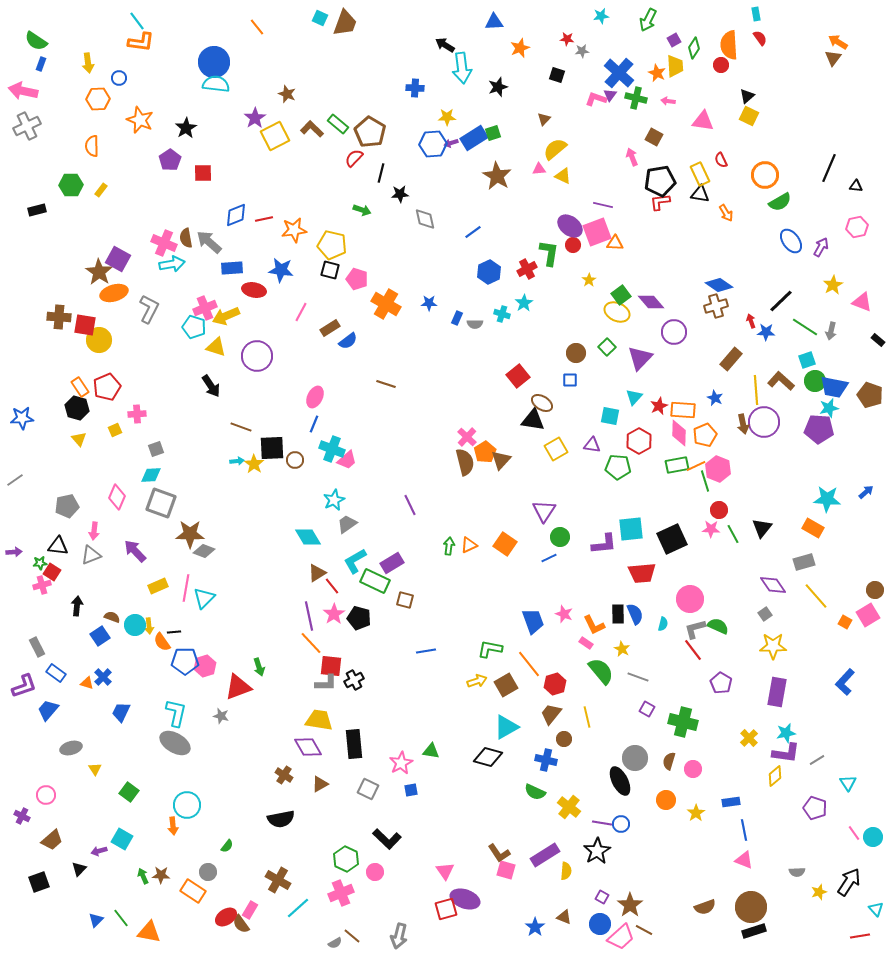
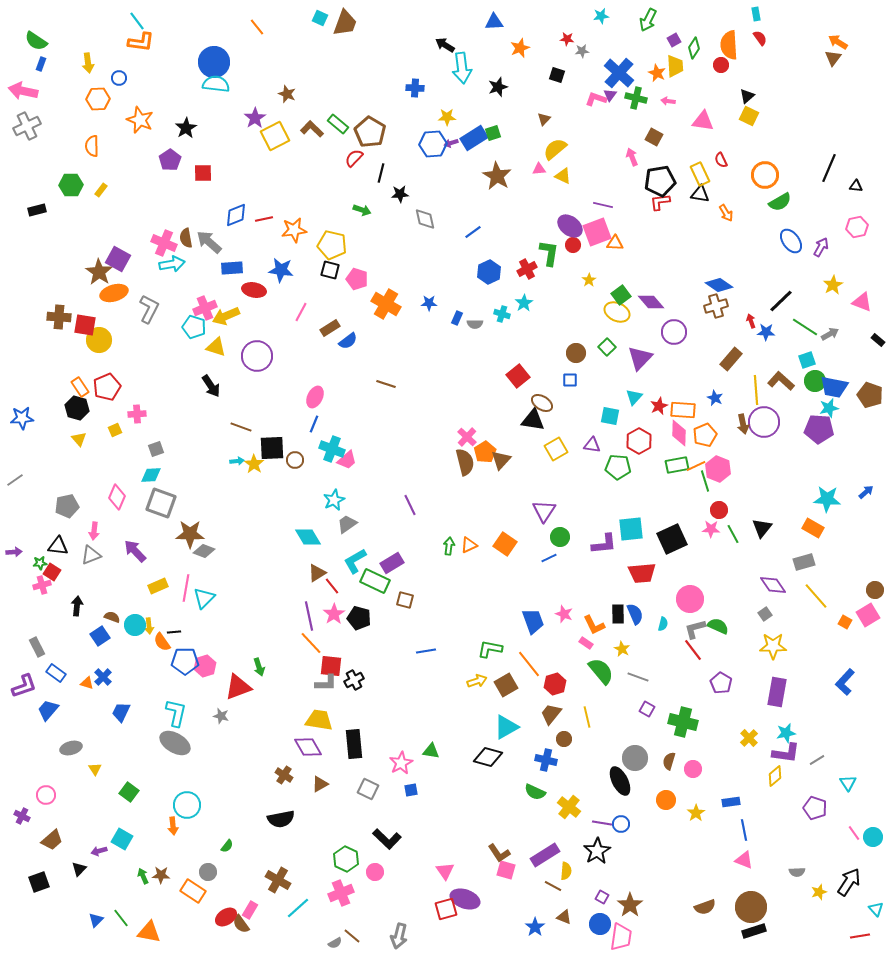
gray arrow at (831, 331): moved 1 px left, 3 px down; rotated 132 degrees counterclockwise
brown line at (644, 930): moved 91 px left, 44 px up
pink trapezoid at (621, 937): rotated 40 degrees counterclockwise
